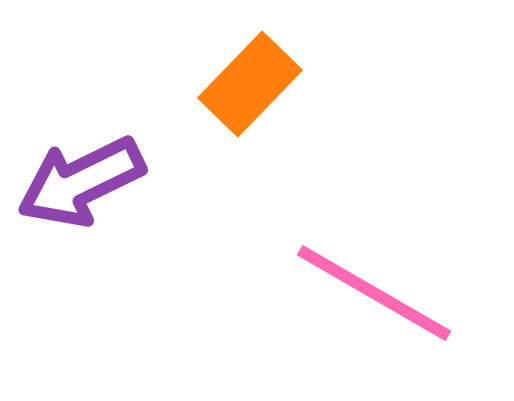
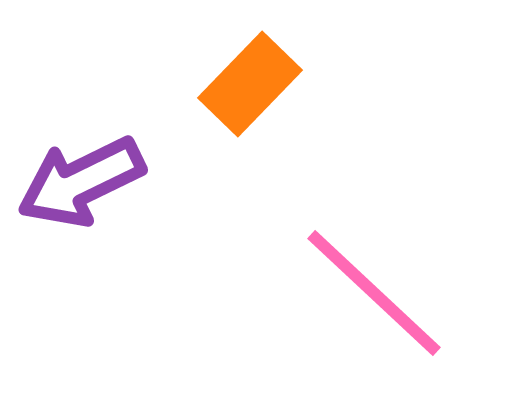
pink line: rotated 13 degrees clockwise
